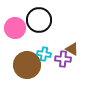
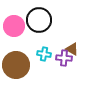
pink circle: moved 1 px left, 2 px up
purple cross: moved 1 px right, 1 px up
brown circle: moved 11 px left
